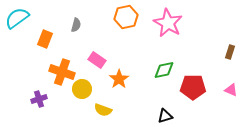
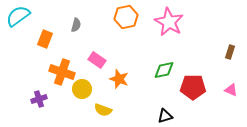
cyan semicircle: moved 1 px right, 2 px up
pink star: moved 1 px right, 1 px up
orange star: rotated 18 degrees counterclockwise
